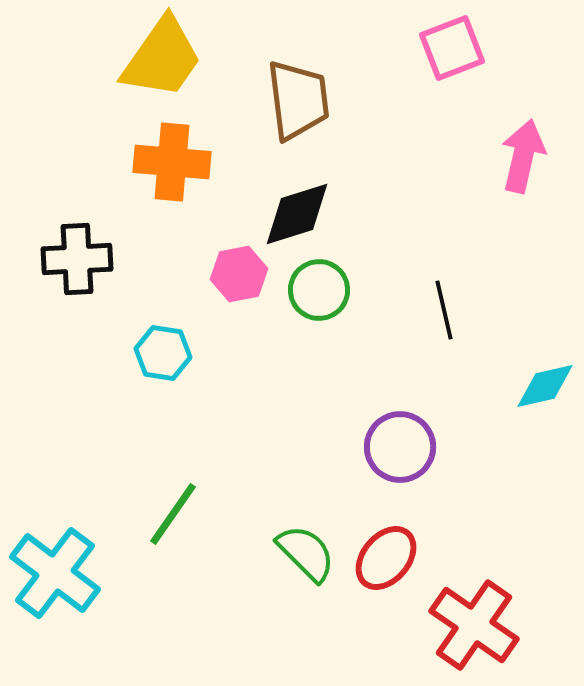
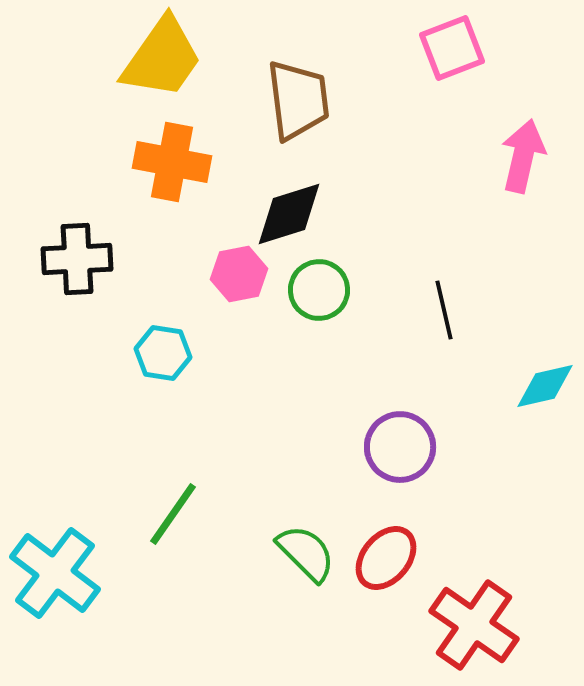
orange cross: rotated 6 degrees clockwise
black diamond: moved 8 px left
